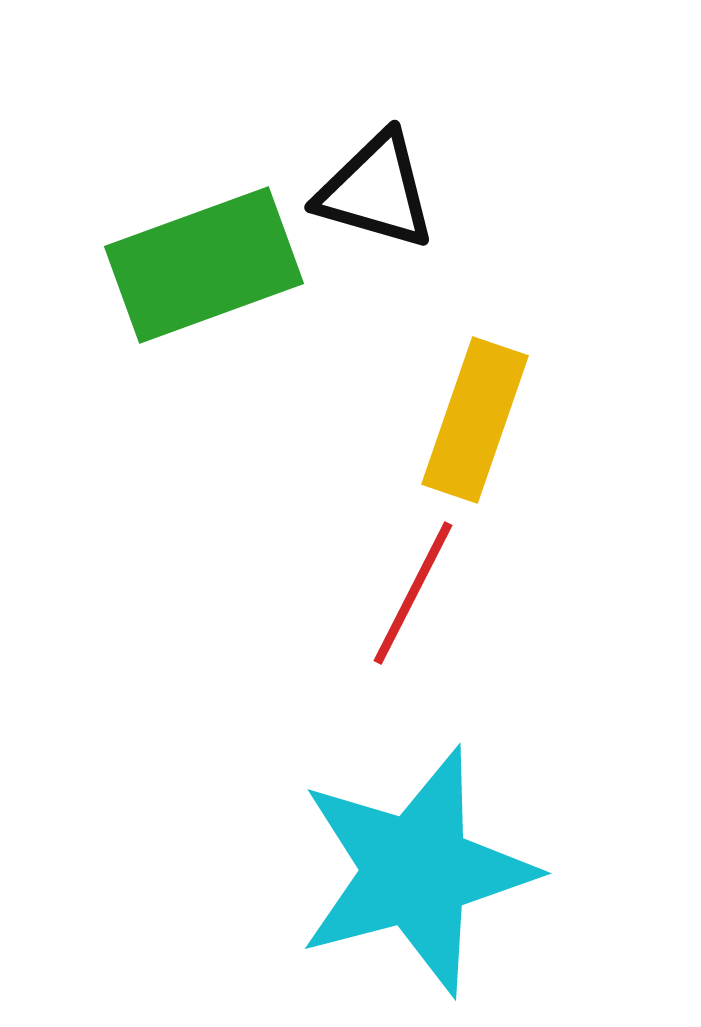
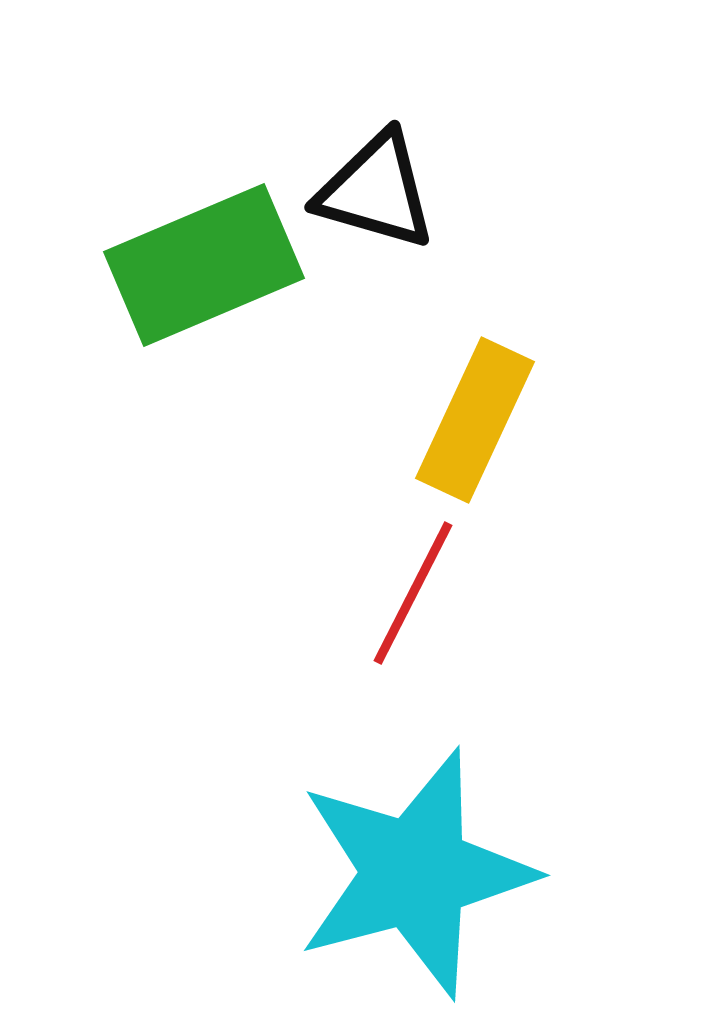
green rectangle: rotated 3 degrees counterclockwise
yellow rectangle: rotated 6 degrees clockwise
cyan star: moved 1 px left, 2 px down
